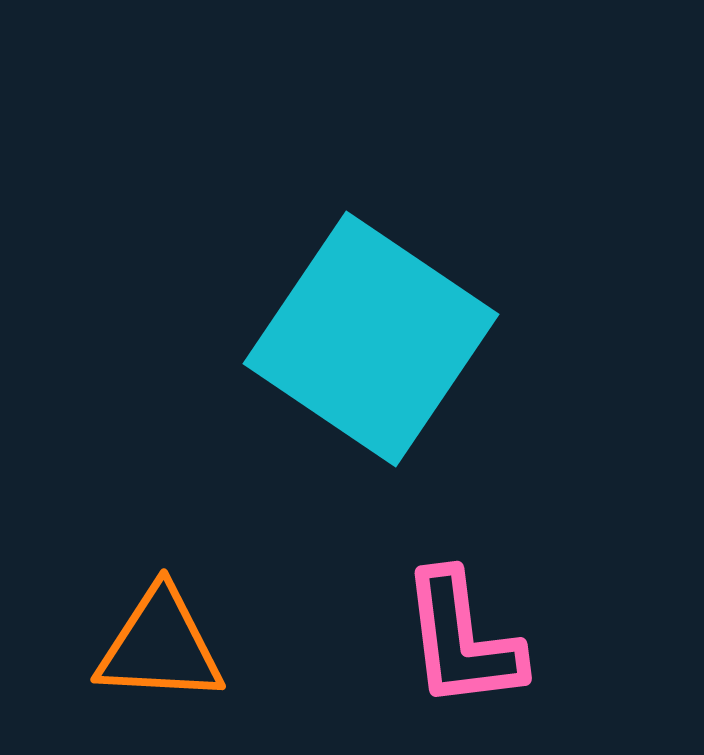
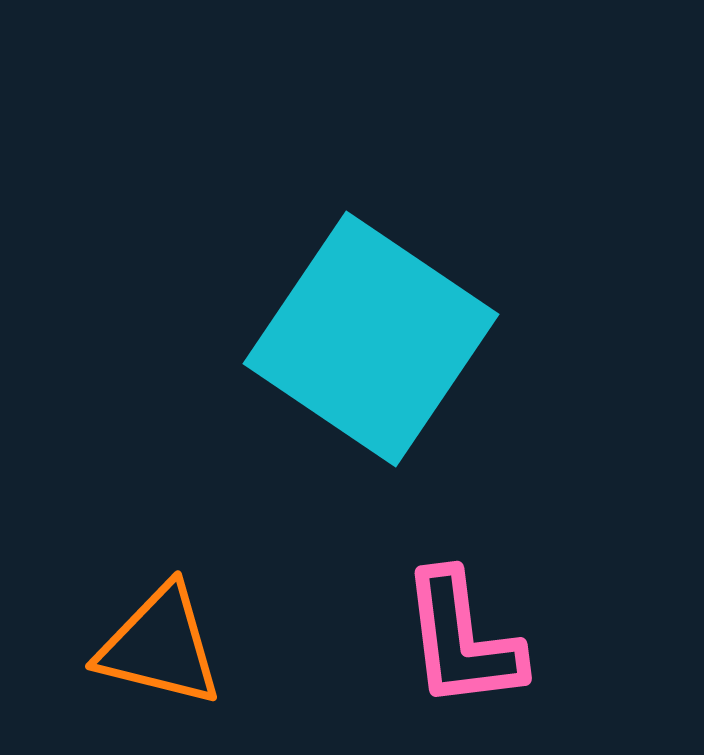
orange triangle: rotated 11 degrees clockwise
